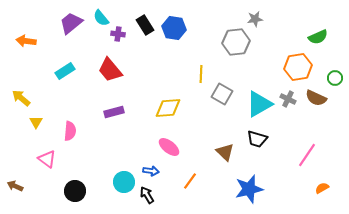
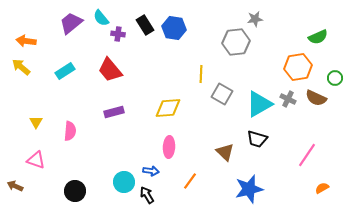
yellow arrow: moved 31 px up
pink ellipse: rotated 55 degrees clockwise
pink triangle: moved 11 px left, 1 px down; rotated 18 degrees counterclockwise
